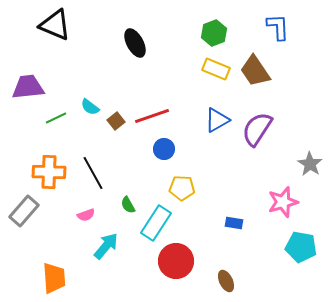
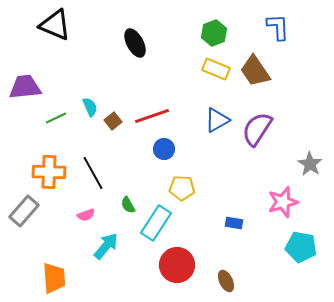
purple trapezoid: moved 3 px left
cyan semicircle: rotated 150 degrees counterclockwise
brown square: moved 3 px left
red circle: moved 1 px right, 4 px down
